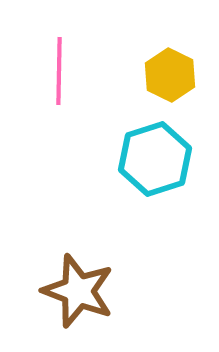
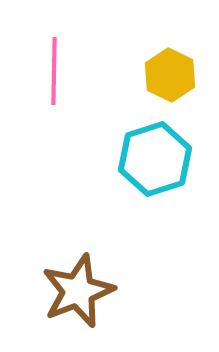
pink line: moved 5 px left
brown star: rotated 30 degrees clockwise
